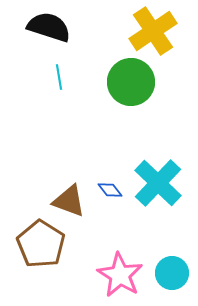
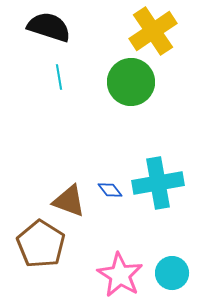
cyan cross: rotated 36 degrees clockwise
